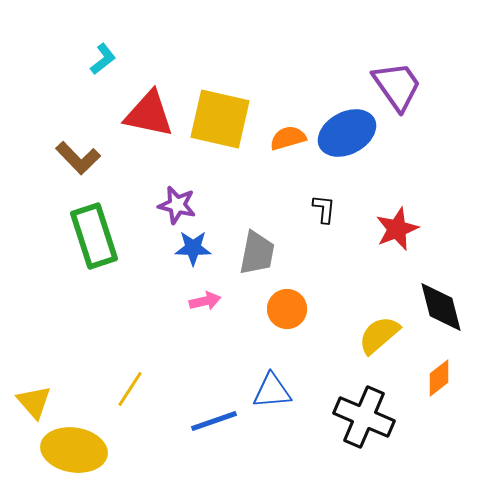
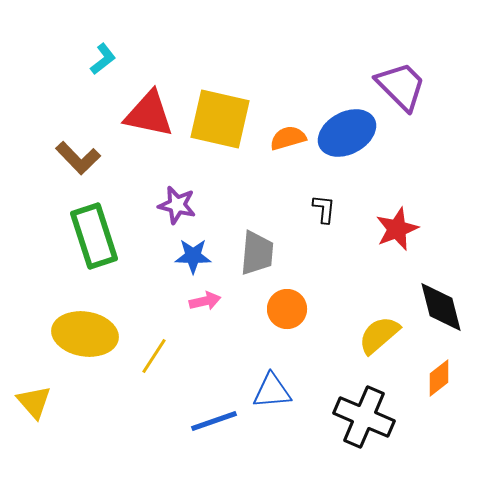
purple trapezoid: moved 4 px right; rotated 10 degrees counterclockwise
blue star: moved 8 px down
gray trapezoid: rotated 6 degrees counterclockwise
yellow line: moved 24 px right, 33 px up
yellow ellipse: moved 11 px right, 116 px up
